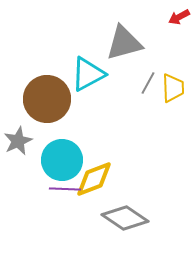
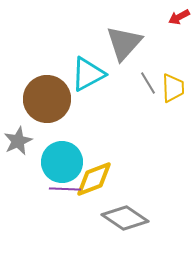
gray triangle: rotated 33 degrees counterclockwise
gray line: rotated 60 degrees counterclockwise
cyan circle: moved 2 px down
